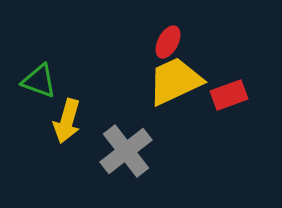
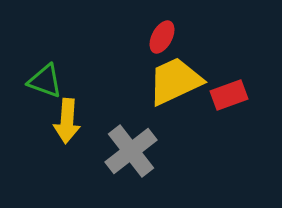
red ellipse: moved 6 px left, 5 px up
green triangle: moved 6 px right
yellow arrow: rotated 12 degrees counterclockwise
gray cross: moved 5 px right
